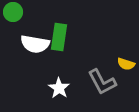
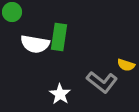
green circle: moved 1 px left
yellow semicircle: moved 1 px down
gray L-shape: rotated 24 degrees counterclockwise
white star: moved 1 px right, 6 px down
